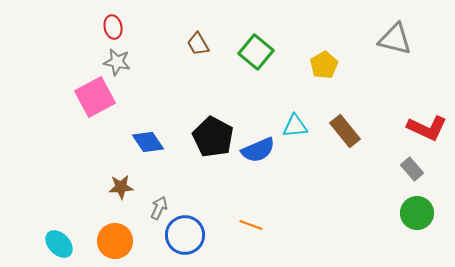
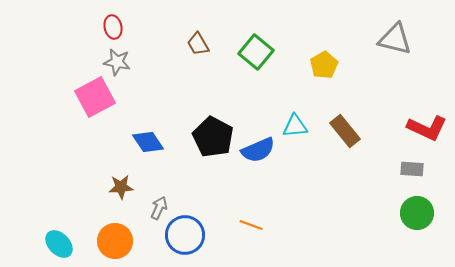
gray rectangle: rotated 45 degrees counterclockwise
